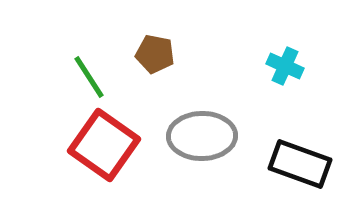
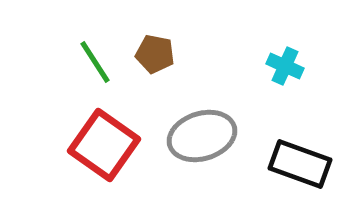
green line: moved 6 px right, 15 px up
gray ellipse: rotated 16 degrees counterclockwise
